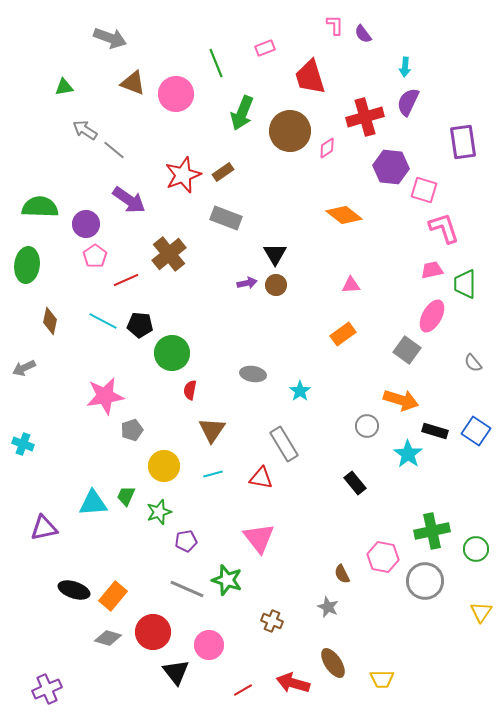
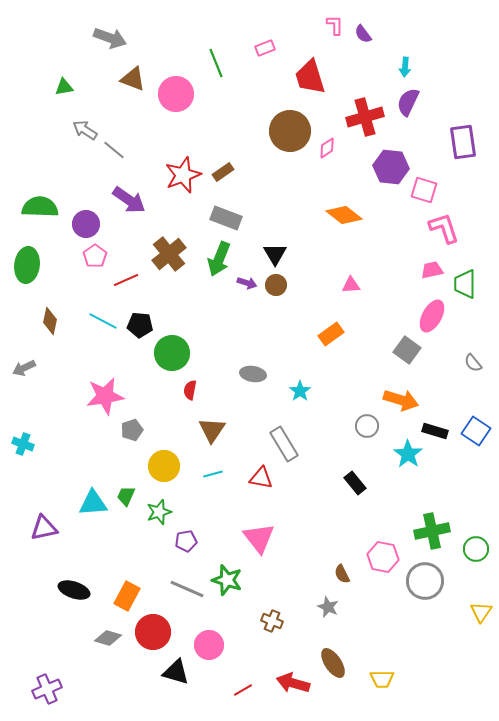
brown triangle at (133, 83): moved 4 px up
green arrow at (242, 113): moved 23 px left, 146 px down
purple arrow at (247, 283): rotated 30 degrees clockwise
orange rectangle at (343, 334): moved 12 px left
orange rectangle at (113, 596): moved 14 px right; rotated 12 degrees counterclockwise
black triangle at (176, 672): rotated 36 degrees counterclockwise
